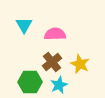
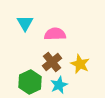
cyan triangle: moved 1 px right, 2 px up
green hexagon: rotated 25 degrees counterclockwise
